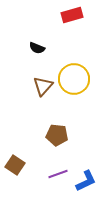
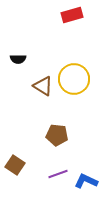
black semicircle: moved 19 px left, 11 px down; rotated 21 degrees counterclockwise
brown triangle: rotated 40 degrees counterclockwise
blue L-shape: rotated 130 degrees counterclockwise
